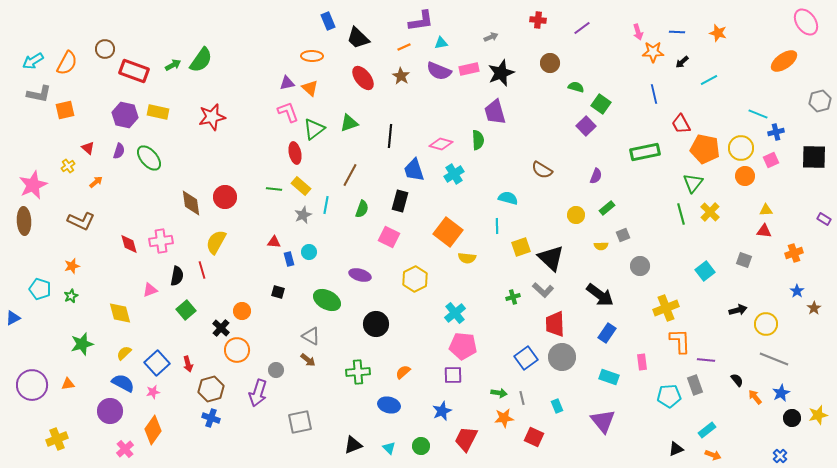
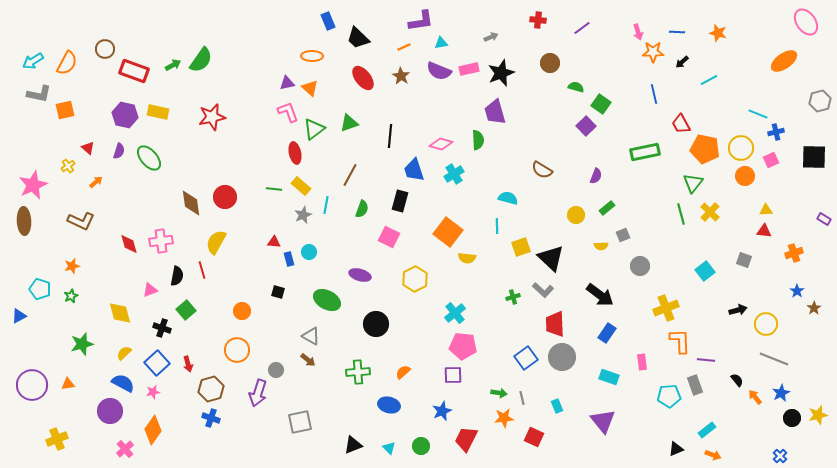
blue triangle at (13, 318): moved 6 px right, 2 px up
black cross at (221, 328): moved 59 px left; rotated 24 degrees counterclockwise
